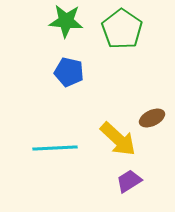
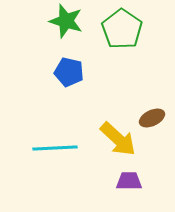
green star: rotated 12 degrees clockwise
purple trapezoid: rotated 32 degrees clockwise
